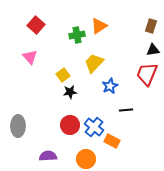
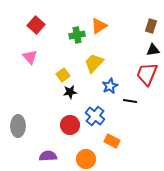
black line: moved 4 px right, 9 px up; rotated 16 degrees clockwise
blue cross: moved 1 px right, 11 px up
